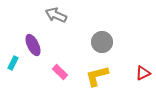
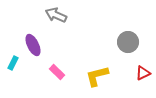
gray circle: moved 26 px right
pink rectangle: moved 3 px left
